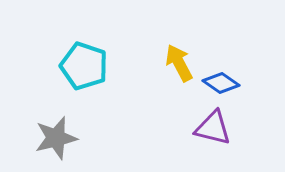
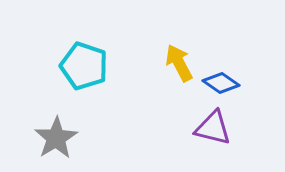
gray star: rotated 18 degrees counterclockwise
